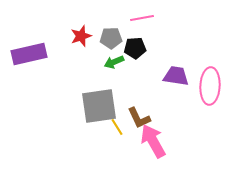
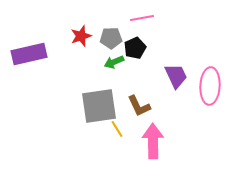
black pentagon: rotated 20 degrees counterclockwise
purple trapezoid: rotated 56 degrees clockwise
brown L-shape: moved 12 px up
yellow line: moved 2 px down
pink arrow: rotated 28 degrees clockwise
